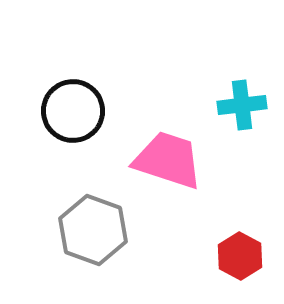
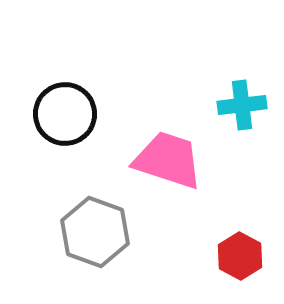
black circle: moved 8 px left, 3 px down
gray hexagon: moved 2 px right, 2 px down
